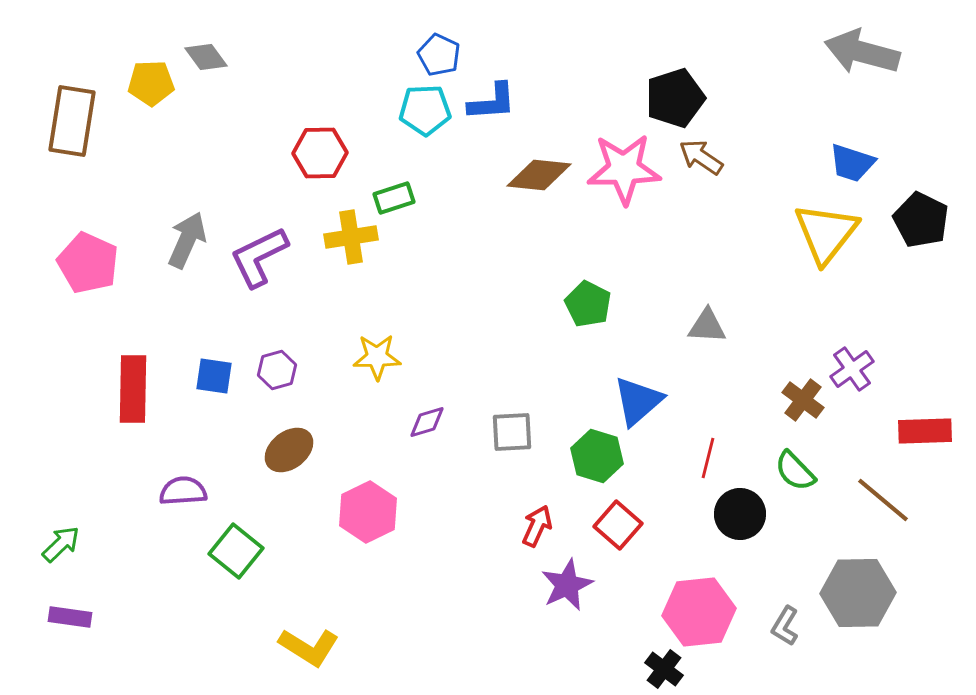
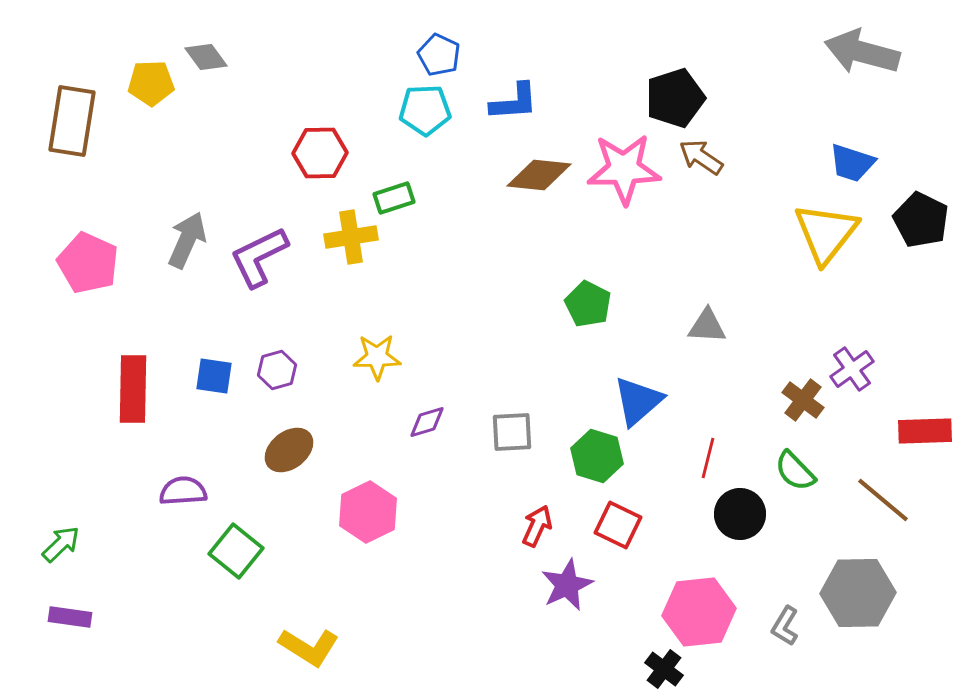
blue L-shape at (492, 102): moved 22 px right
red square at (618, 525): rotated 15 degrees counterclockwise
